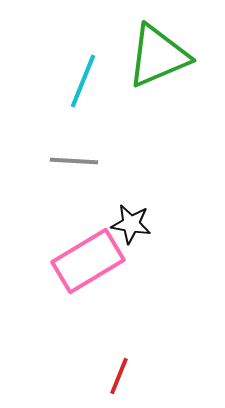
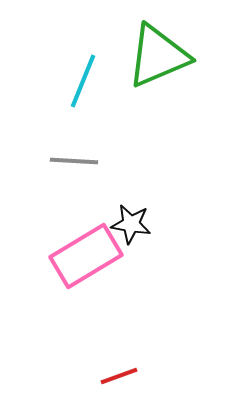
pink rectangle: moved 2 px left, 5 px up
red line: rotated 48 degrees clockwise
